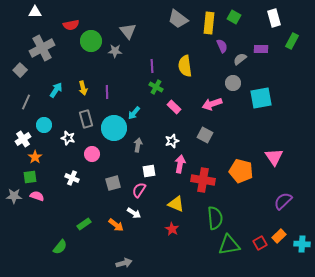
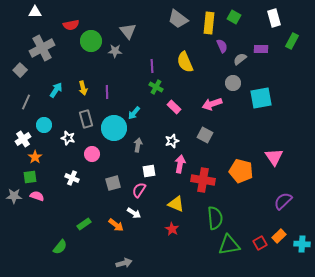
yellow semicircle at (185, 66): moved 4 px up; rotated 15 degrees counterclockwise
